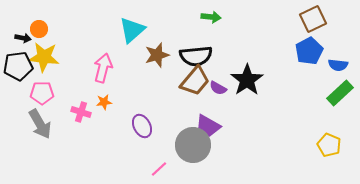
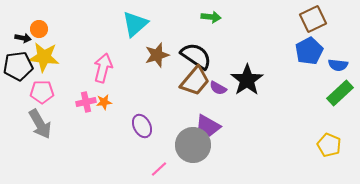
cyan triangle: moved 3 px right, 6 px up
black semicircle: rotated 140 degrees counterclockwise
pink pentagon: moved 1 px up
pink cross: moved 5 px right, 10 px up; rotated 30 degrees counterclockwise
